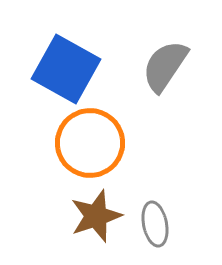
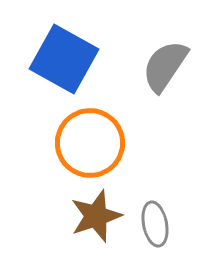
blue square: moved 2 px left, 10 px up
